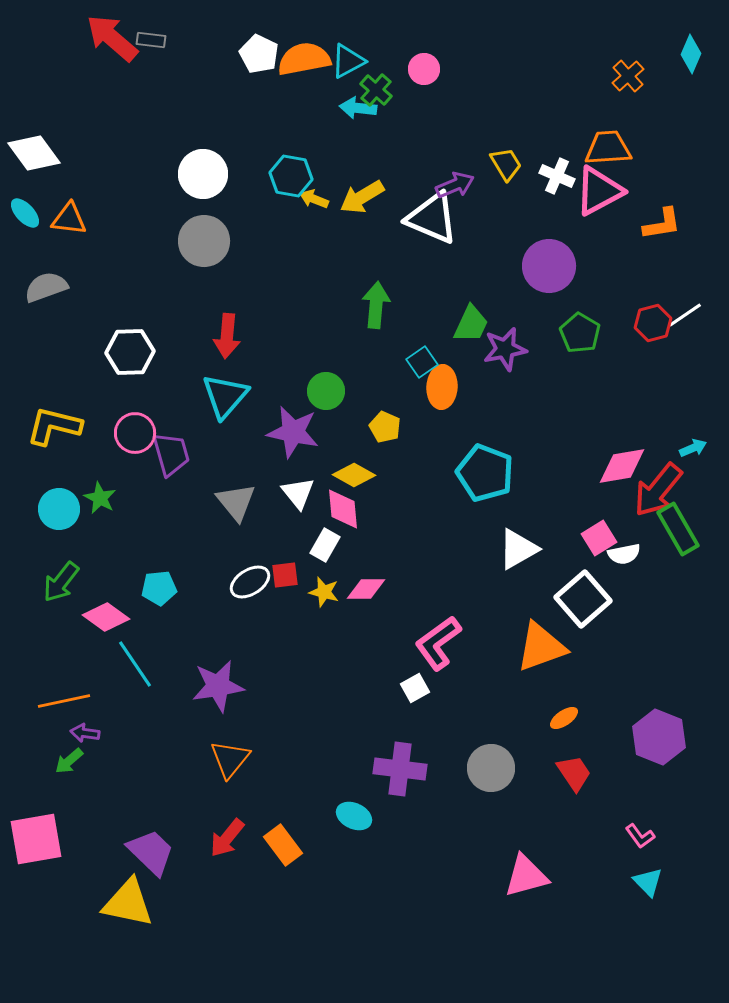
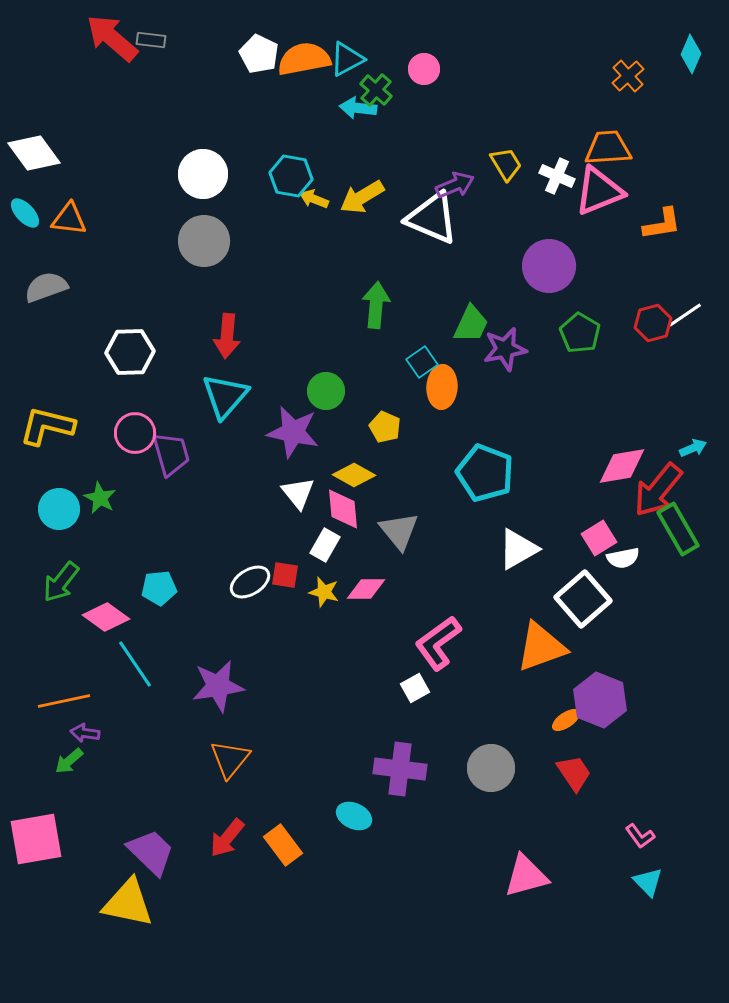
cyan triangle at (348, 61): moved 1 px left, 2 px up
pink triangle at (599, 191): rotated 6 degrees clockwise
yellow L-shape at (54, 426): moved 7 px left
gray triangle at (236, 502): moved 163 px right, 29 px down
white semicircle at (624, 554): moved 1 px left, 4 px down
red square at (285, 575): rotated 16 degrees clockwise
orange ellipse at (564, 718): moved 2 px right, 2 px down
purple hexagon at (659, 737): moved 59 px left, 37 px up
